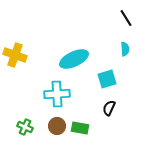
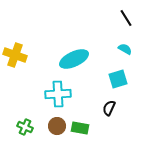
cyan semicircle: rotated 56 degrees counterclockwise
cyan square: moved 11 px right
cyan cross: moved 1 px right
